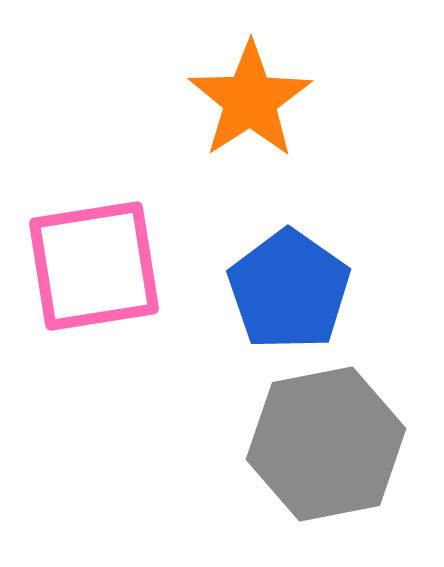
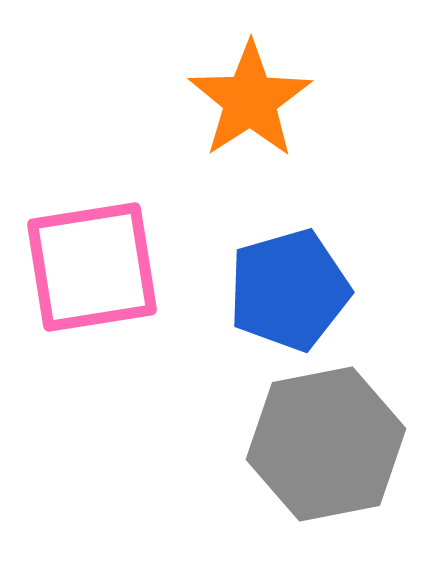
pink square: moved 2 px left, 1 px down
blue pentagon: rotated 21 degrees clockwise
